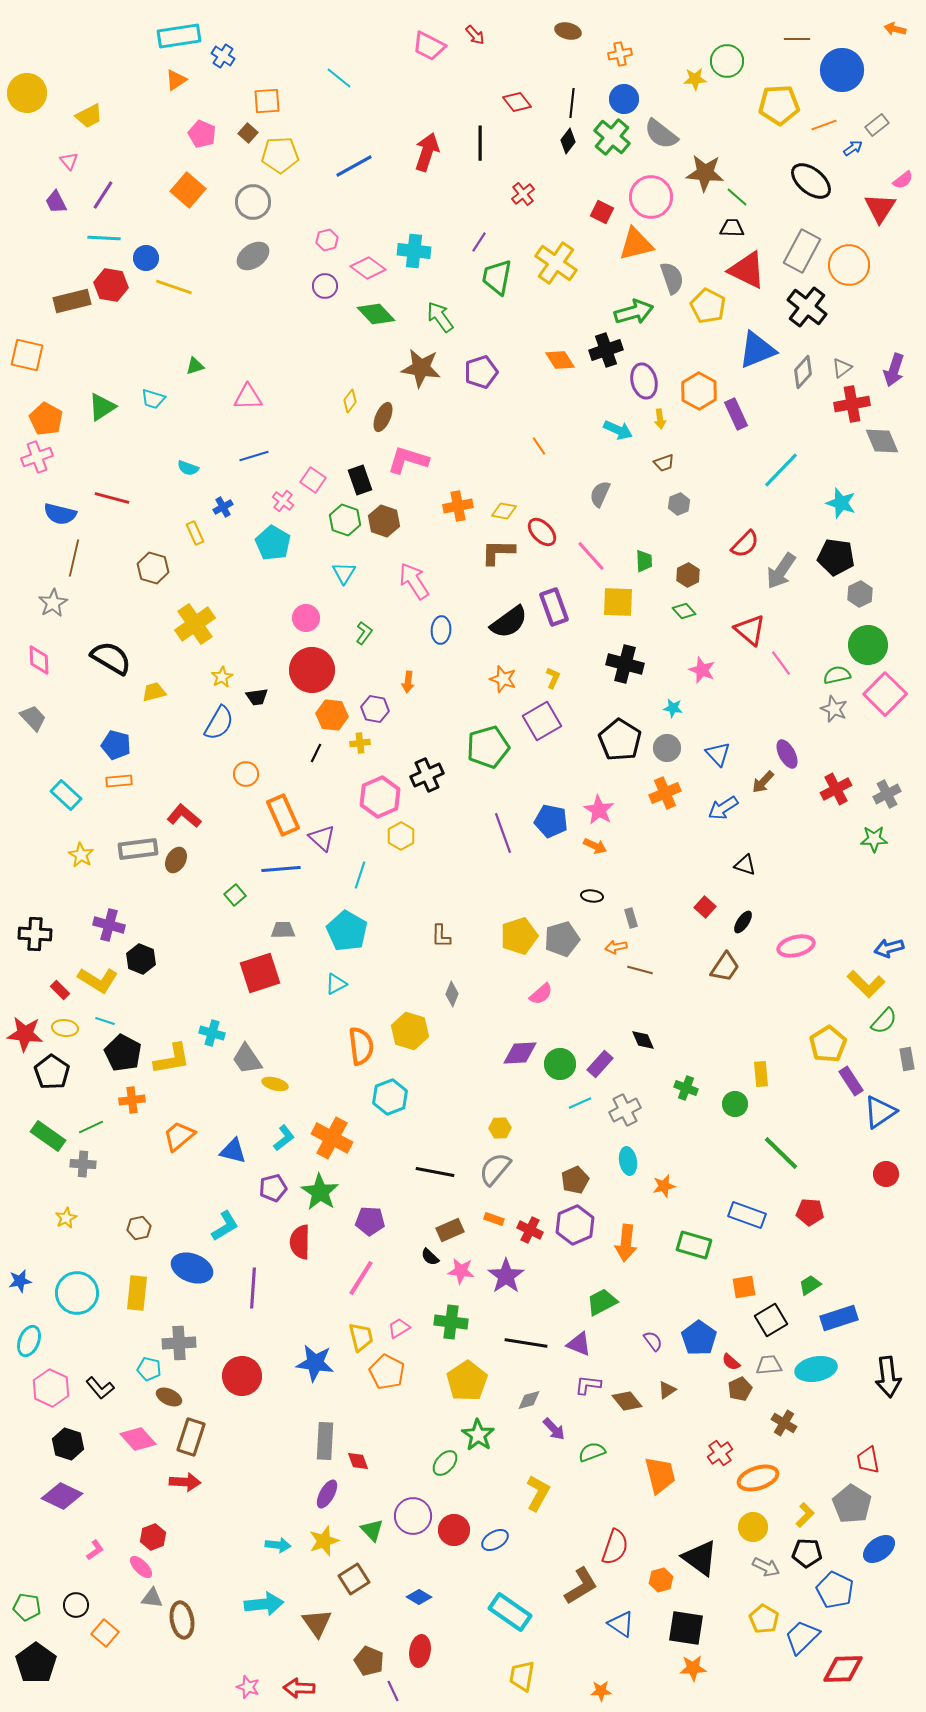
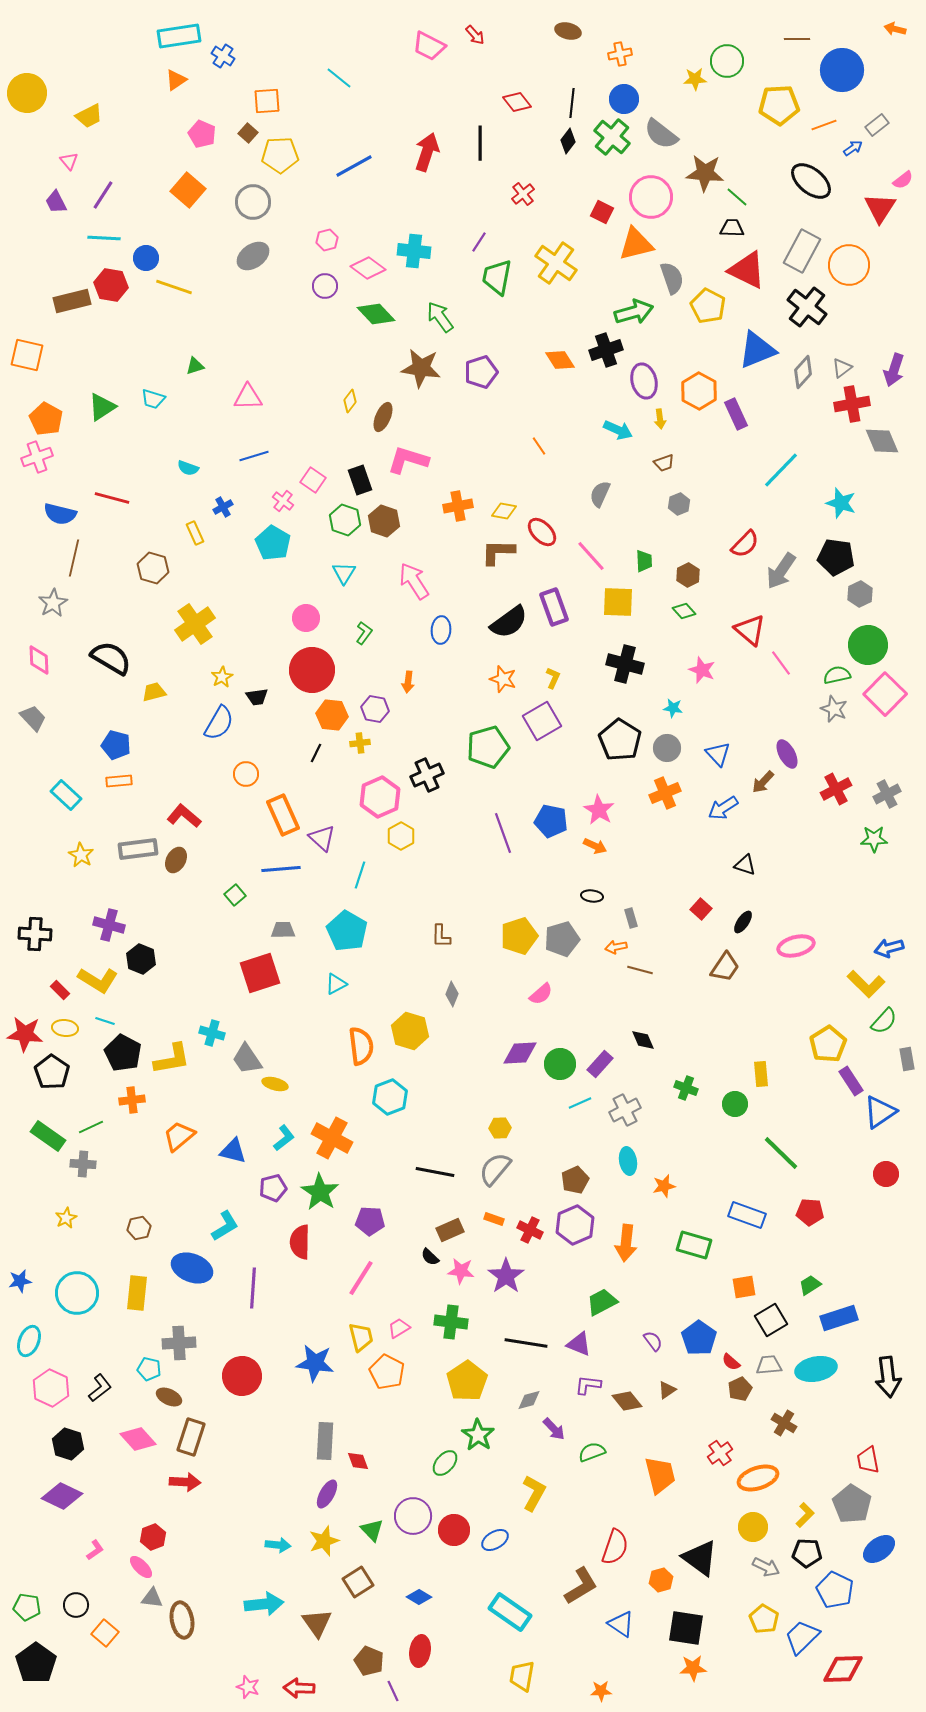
red square at (705, 907): moved 4 px left, 2 px down
black L-shape at (100, 1388): rotated 88 degrees counterclockwise
yellow L-shape at (538, 1493): moved 4 px left
brown square at (354, 1579): moved 4 px right, 3 px down
